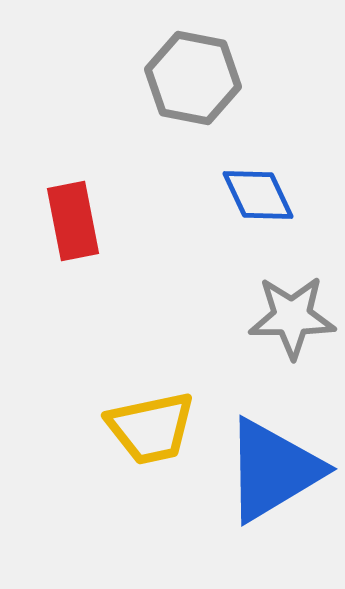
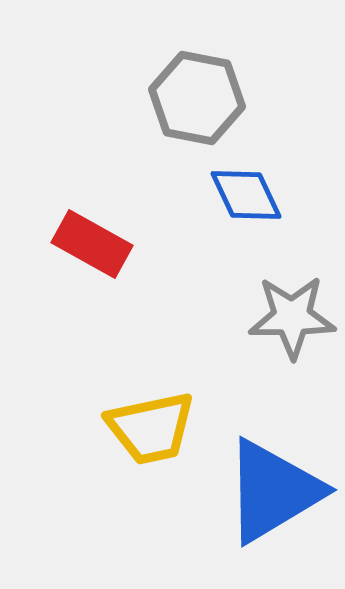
gray hexagon: moved 4 px right, 20 px down
blue diamond: moved 12 px left
red rectangle: moved 19 px right, 23 px down; rotated 50 degrees counterclockwise
blue triangle: moved 21 px down
